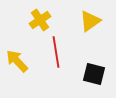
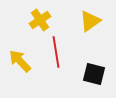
yellow arrow: moved 3 px right
